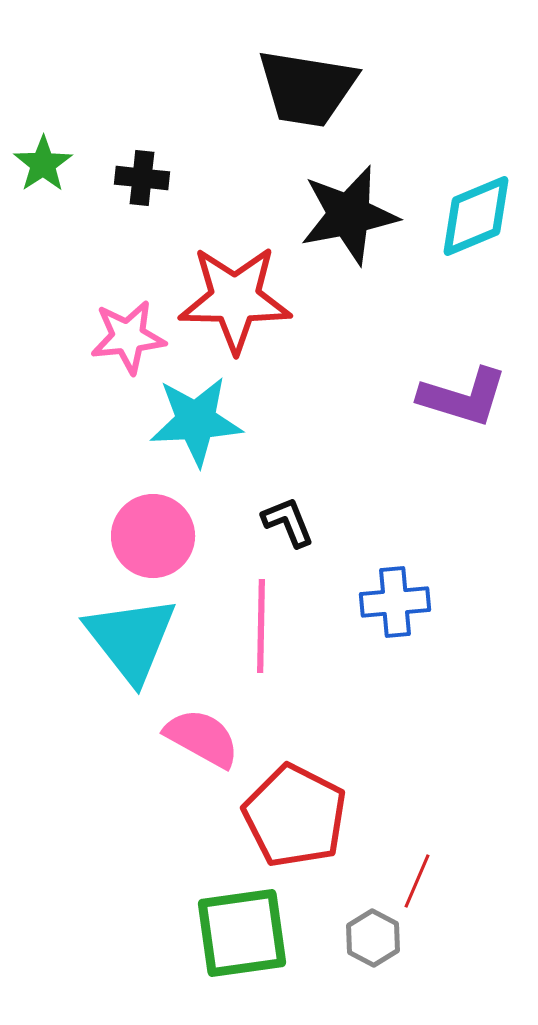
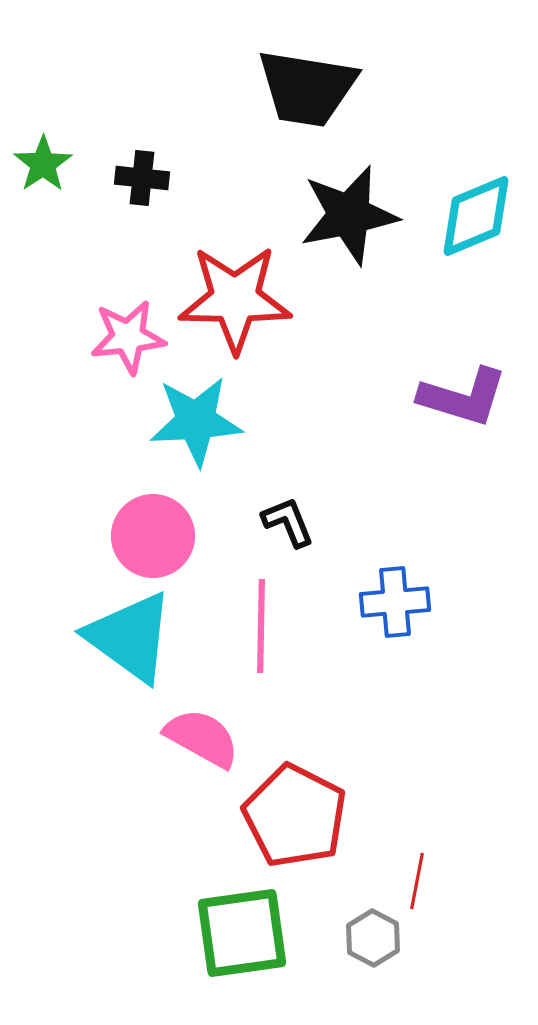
cyan triangle: moved 1 px left, 2 px up; rotated 16 degrees counterclockwise
red line: rotated 12 degrees counterclockwise
